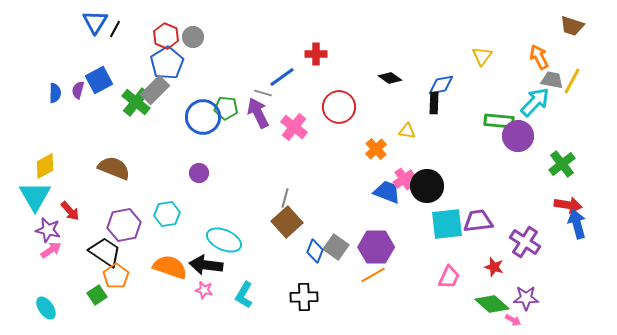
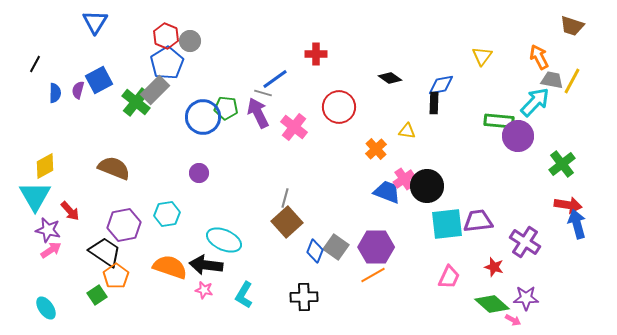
black line at (115, 29): moved 80 px left, 35 px down
gray circle at (193, 37): moved 3 px left, 4 px down
blue line at (282, 77): moved 7 px left, 2 px down
